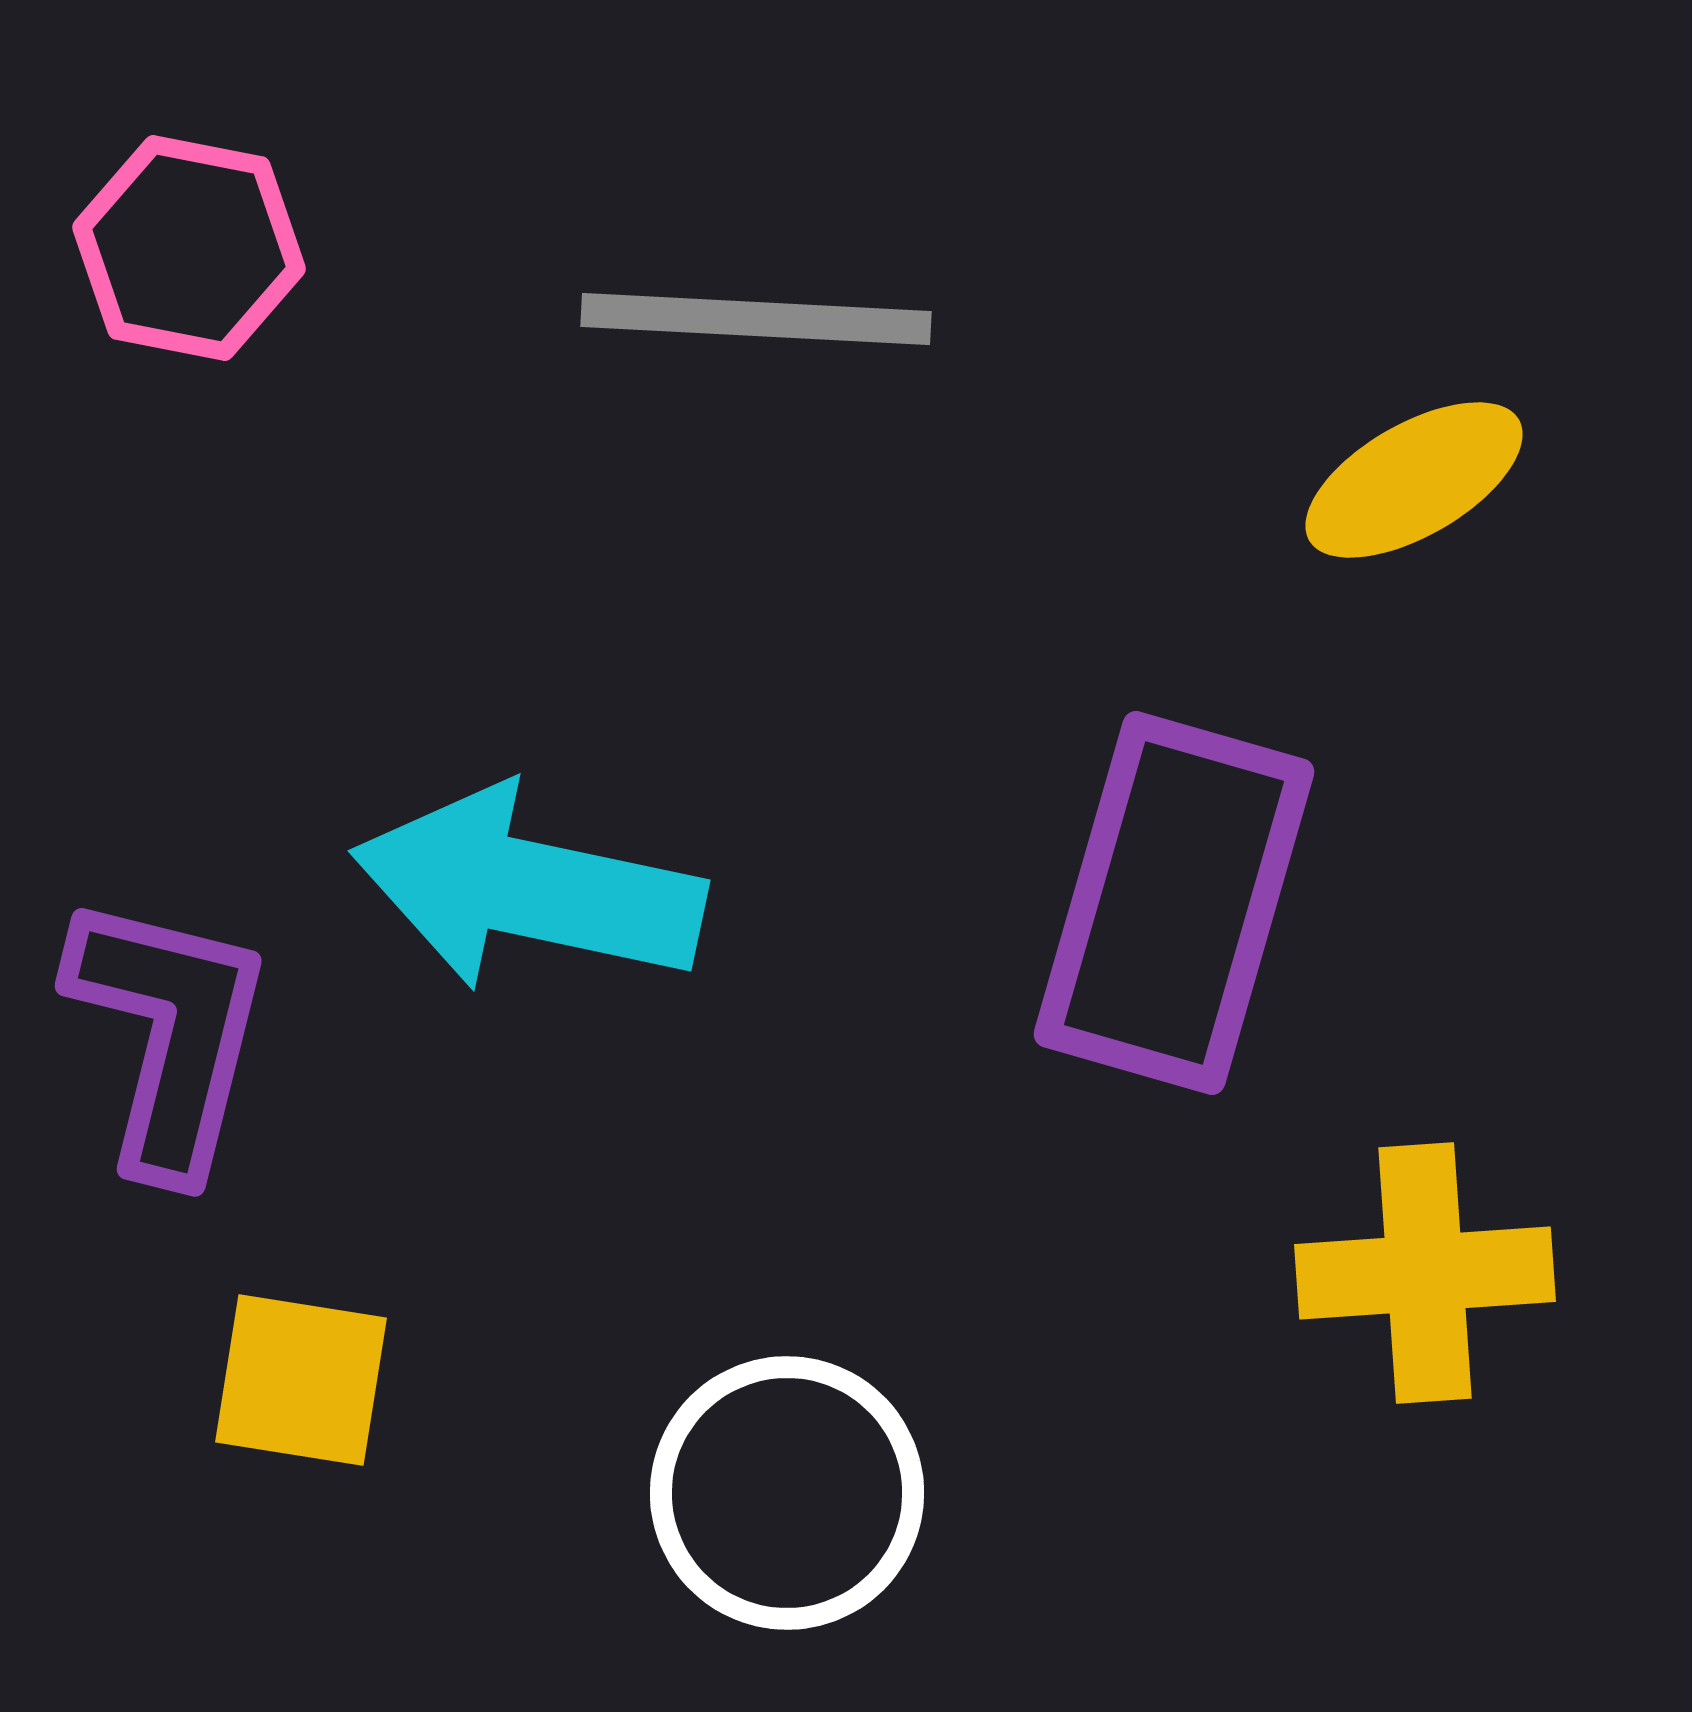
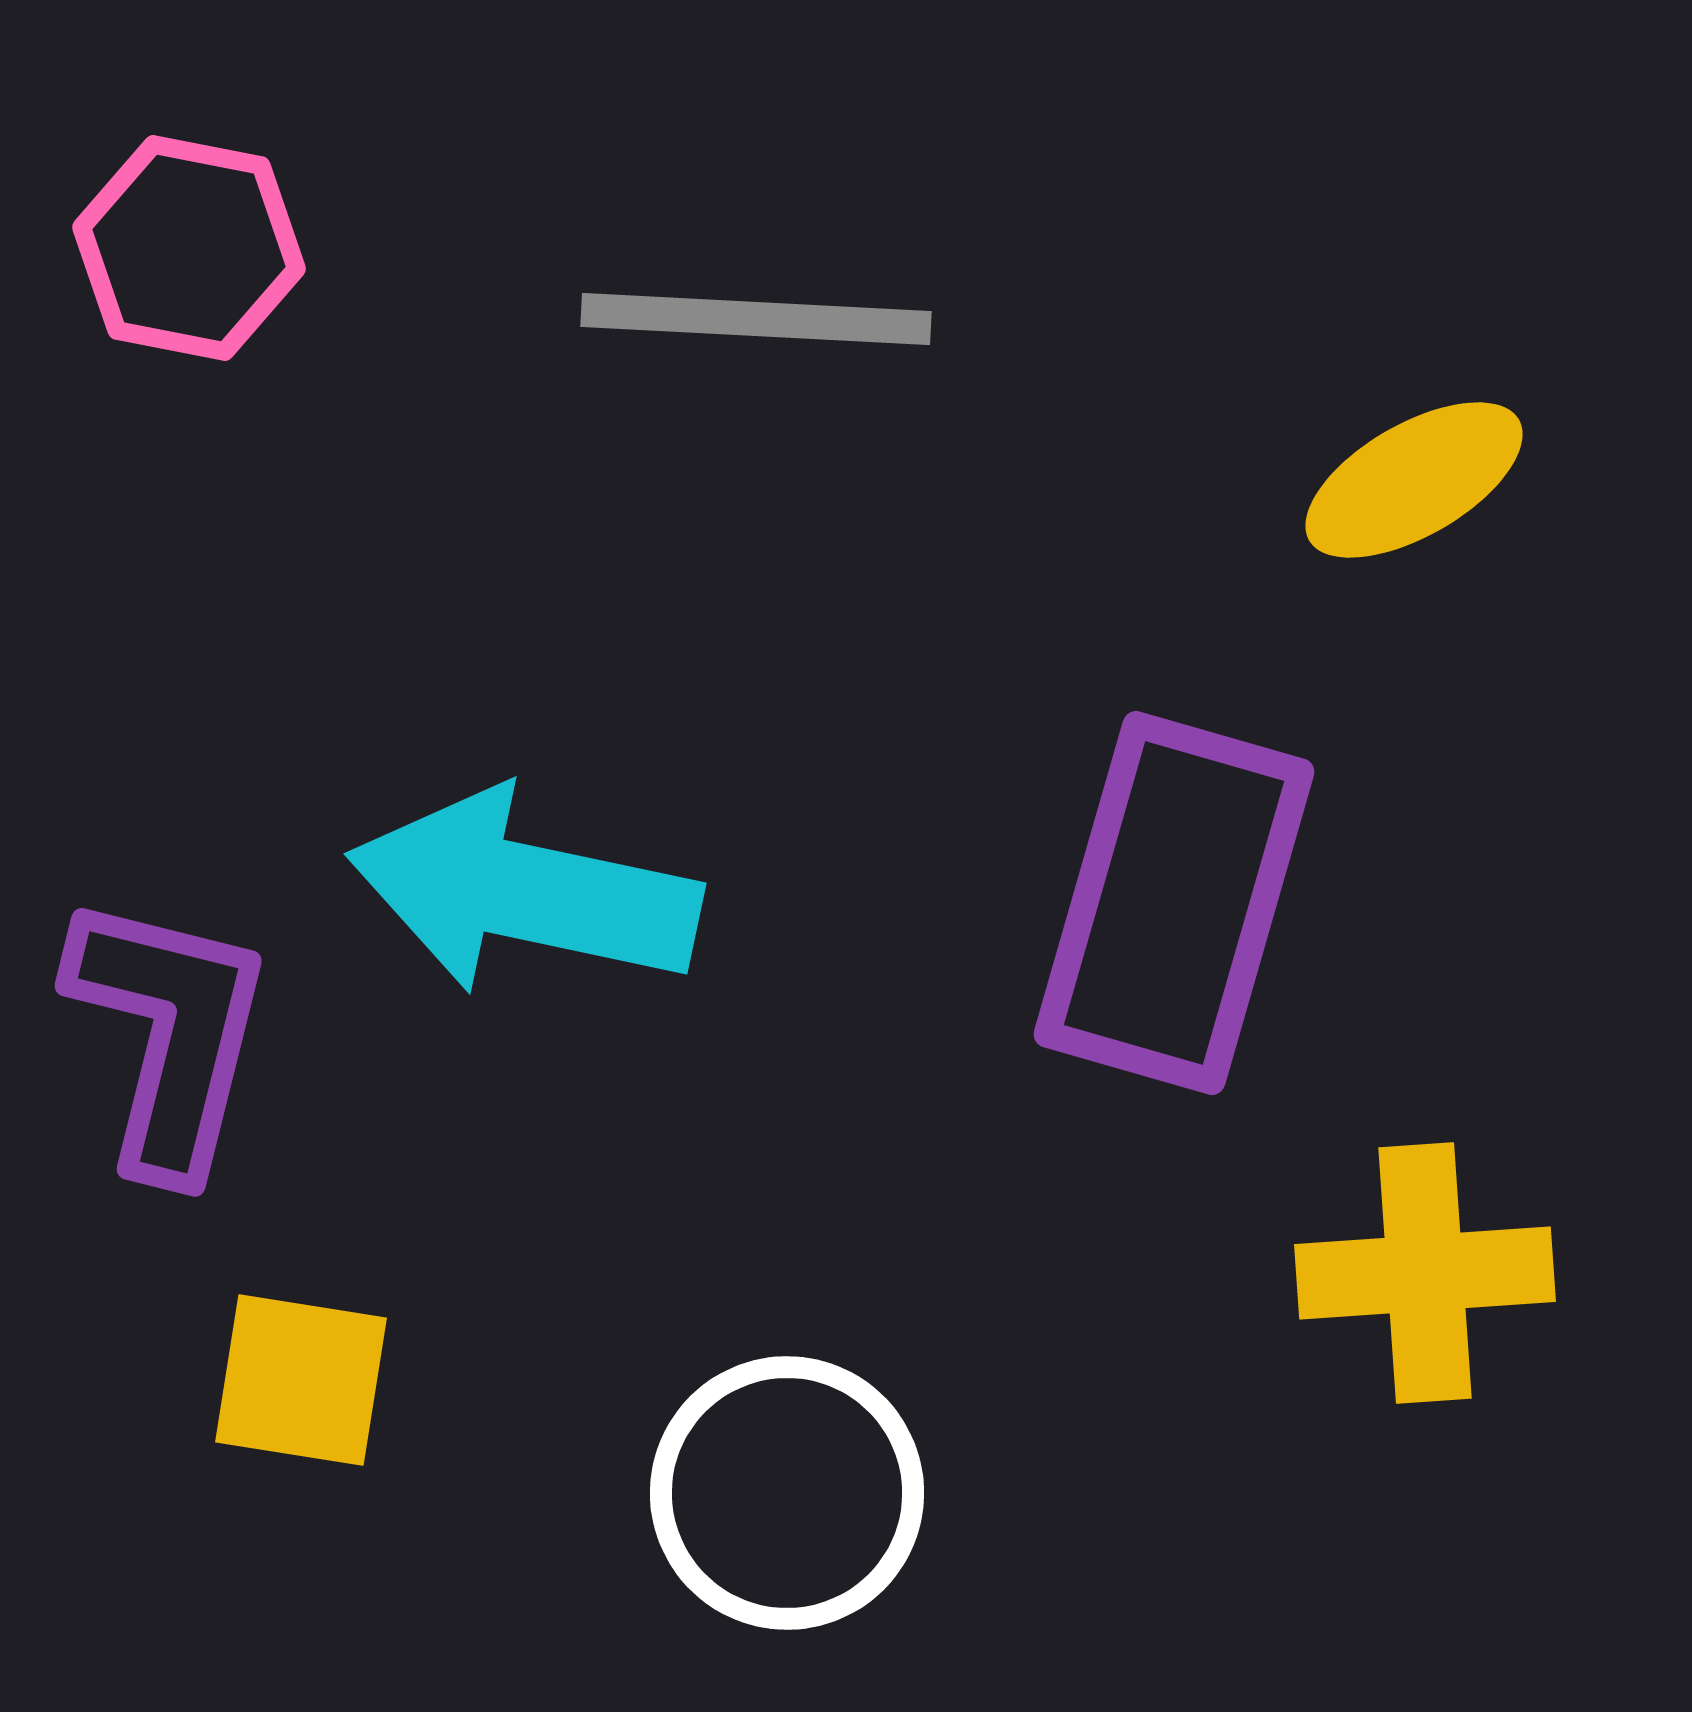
cyan arrow: moved 4 px left, 3 px down
